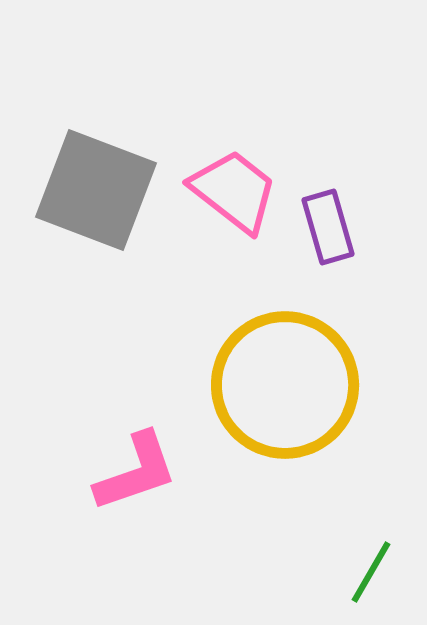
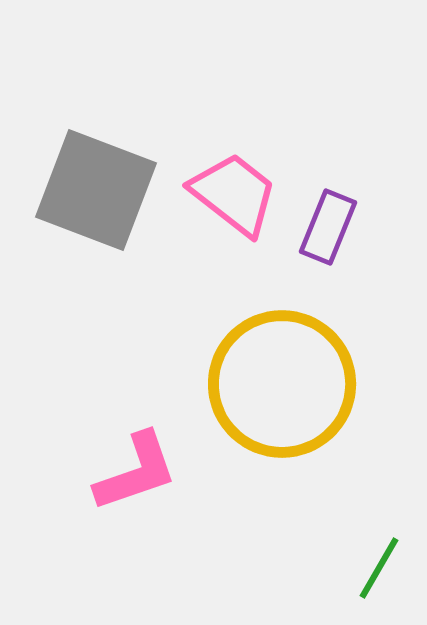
pink trapezoid: moved 3 px down
purple rectangle: rotated 38 degrees clockwise
yellow circle: moved 3 px left, 1 px up
green line: moved 8 px right, 4 px up
